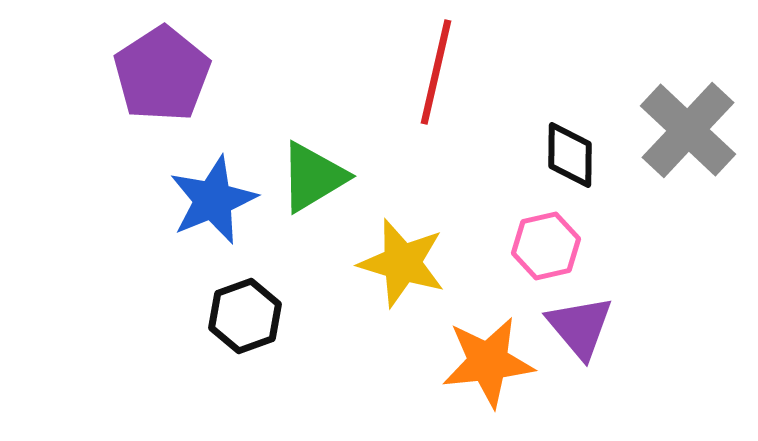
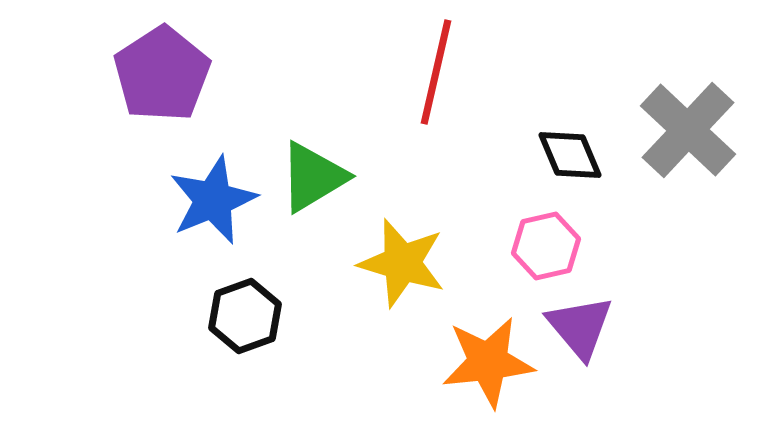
black diamond: rotated 24 degrees counterclockwise
